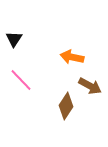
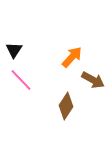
black triangle: moved 11 px down
orange arrow: rotated 120 degrees clockwise
brown arrow: moved 3 px right, 6 px up
